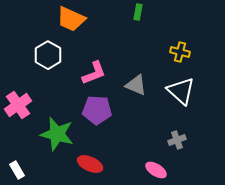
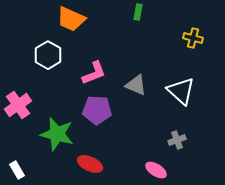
yellow cross: moved 13 px right, 14 px up
